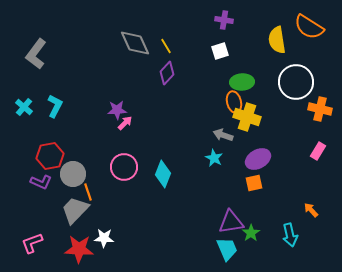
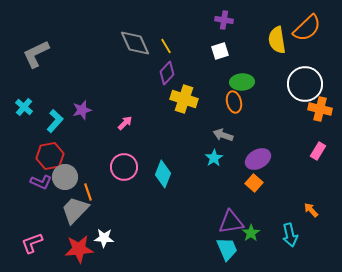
orange semicircle: moved 2 px left, 1 px down; rotated 76 degrees counterclockwise
gray L-shape: rotated 28 degrees clockwise
white circle: moved 9 px right, 2 px down
cyan L-shape: moved 15 px down; rotated 15 degrees clockwise
purple star: moved 35 px left; rotated 12 degrees counterclockwise
yellow cross: moved 63 px left, 18 px up
cyan star: rotated 12 degrees clockwise
gray circle: moved 8 px left, 3 px down
orange square: rotated 36 degrees counterclockwise
red star: rotated 8 degrees counterclockwise
